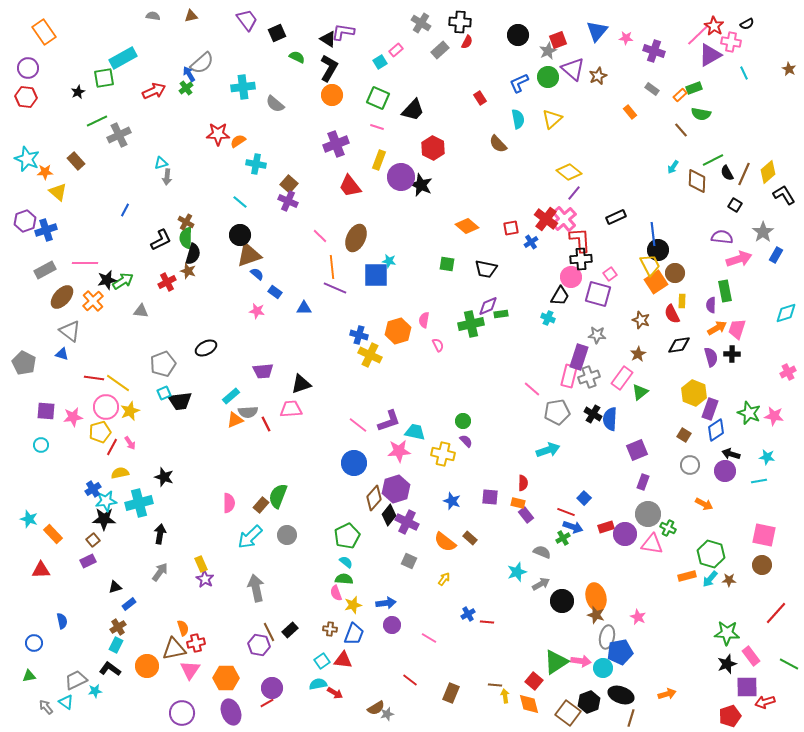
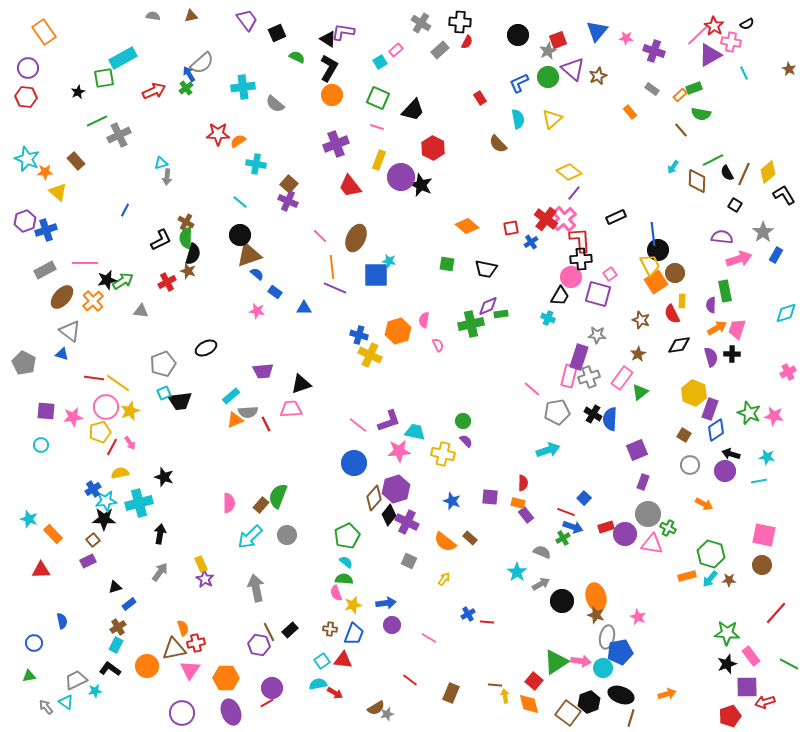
cyan star at (517, 572): rotated 18 degrees counterclockwise
